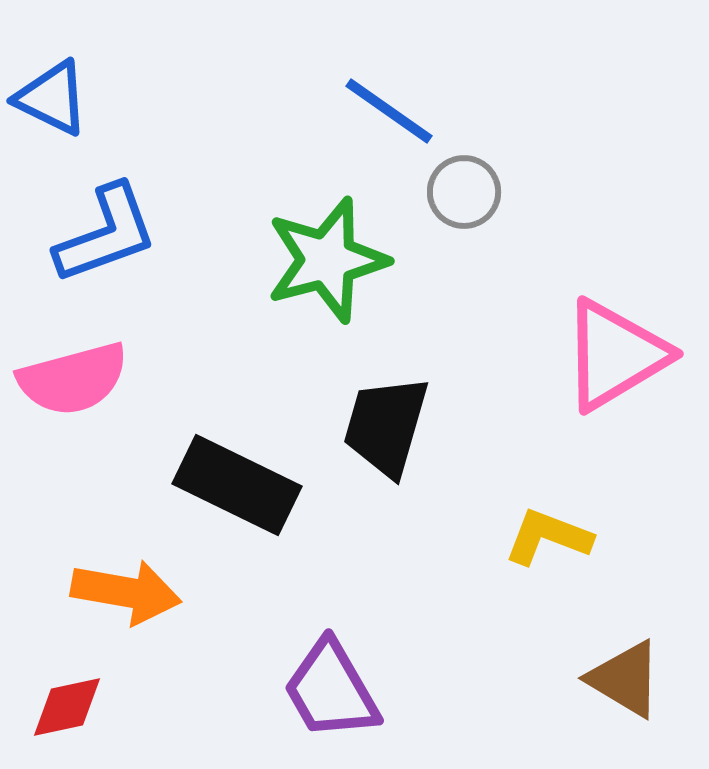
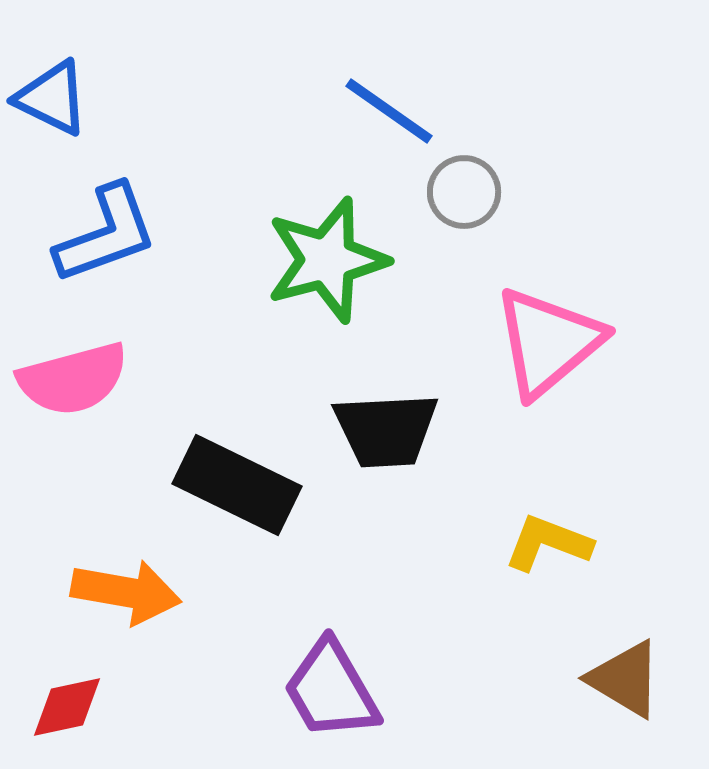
pink triangle: moved 67 px left, 13 px up; rotated 9 degrees counterclockwise
black trapezoid: moved 4 px down; rotated 109 degrees counterclockwise
yellow L-shape: moved 6 px down
